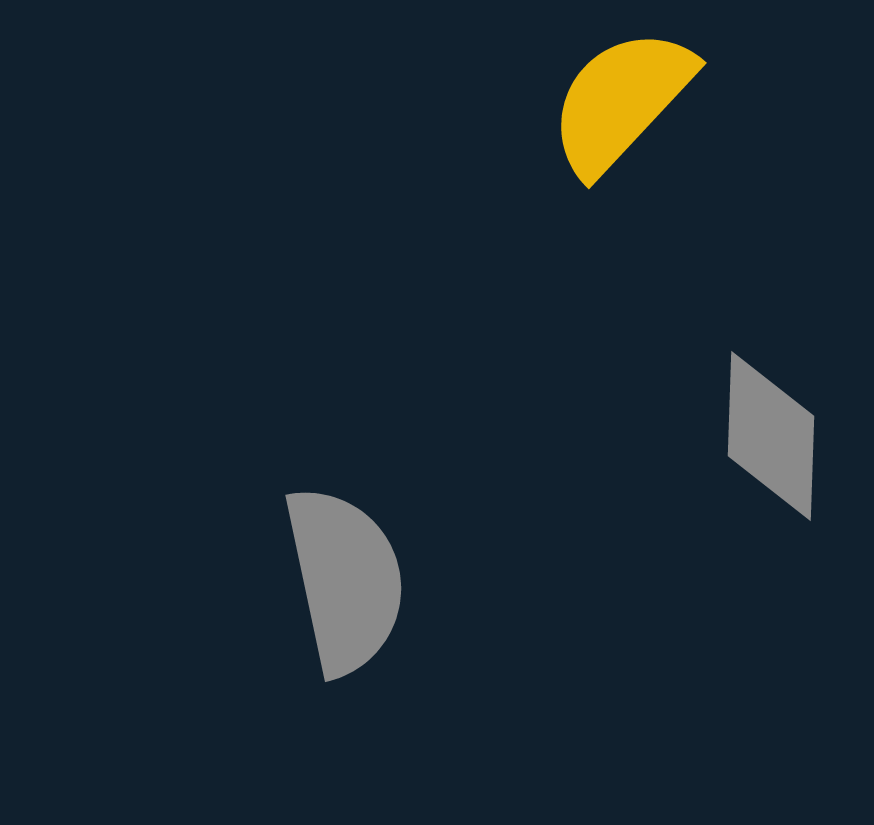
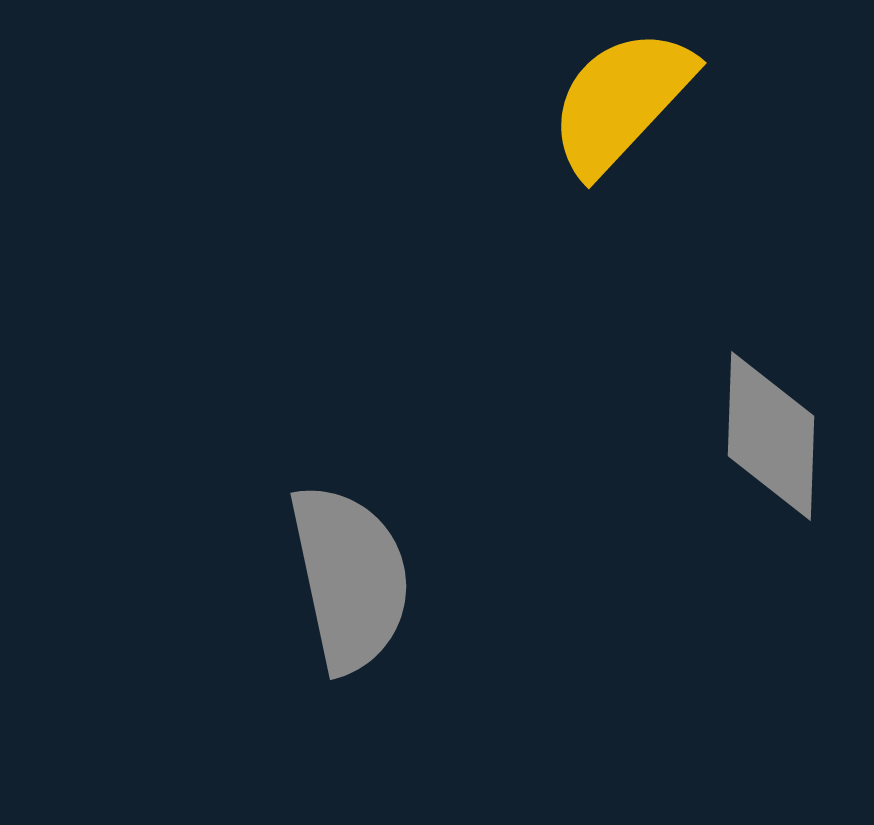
gray semicircle: moved 5 px right, 2 px up
